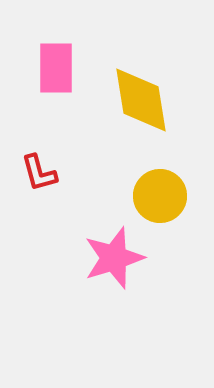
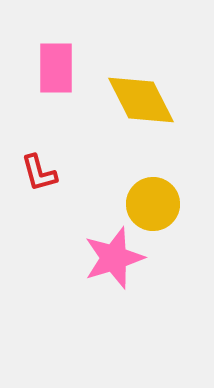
yellow diamond: rotated 18 degrees counterclockwise
yellow circle: moved 7 px left, 8 px down
